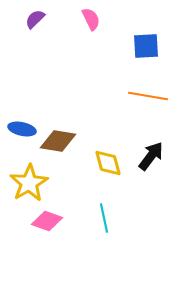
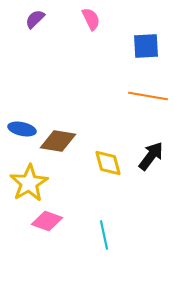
cyan line: moved 17 px down
